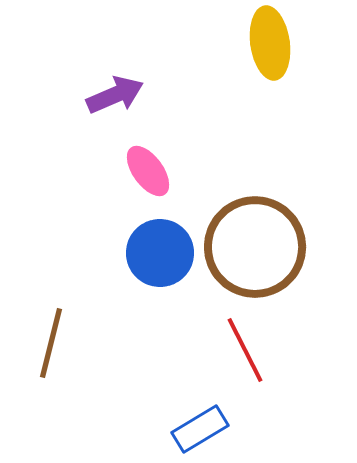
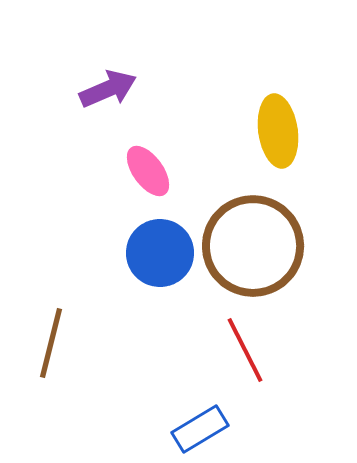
yellow ellipse: moved 8 px right, 88 px down
purple arrow: moved 7 px left, 6 px up
brown circle: moved 2 px left, 1 px up
